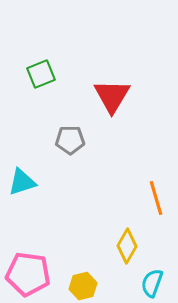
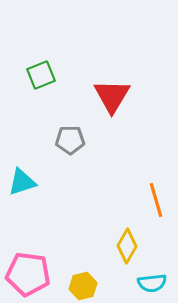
green square: moved 1 px down
orange line: moved 2 px down
cyan semicircle: rotated 116 degrees counterclockwise
